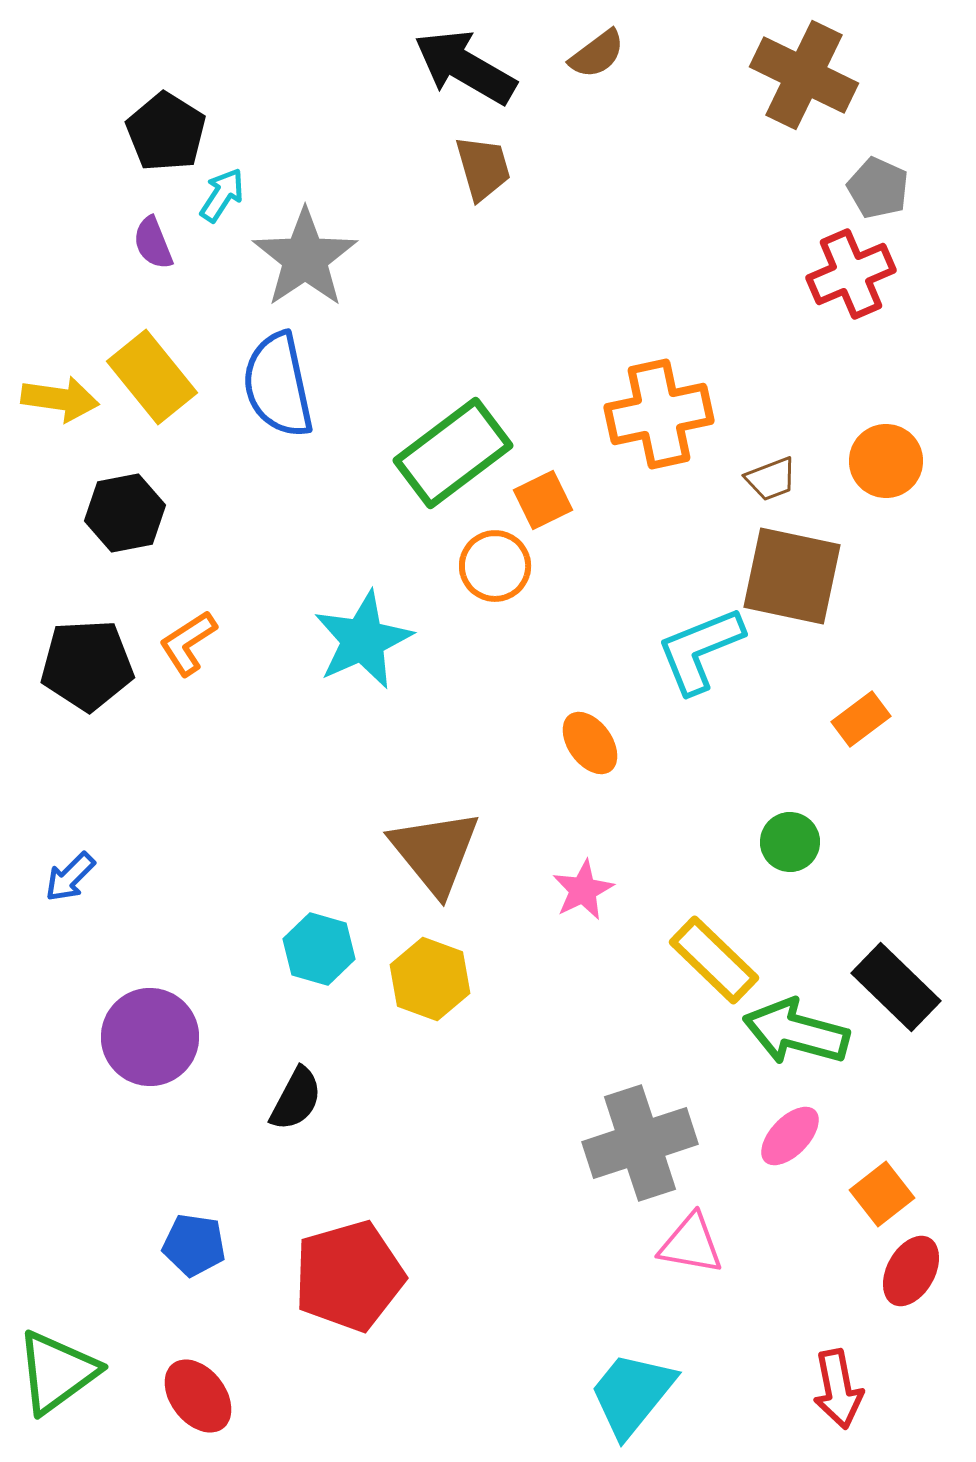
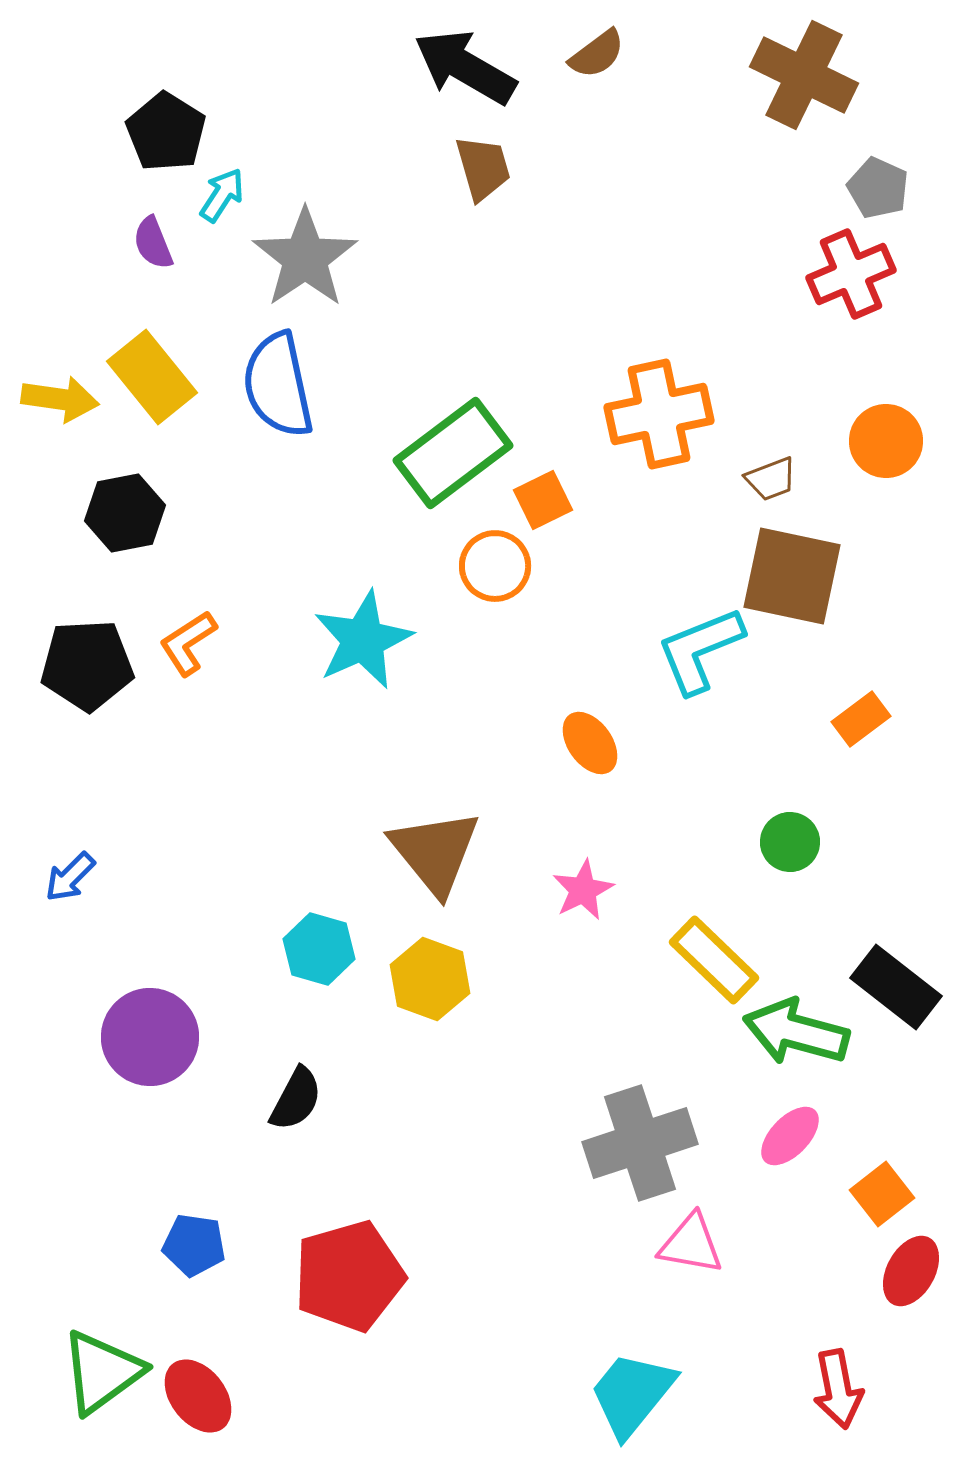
orange circle at (886, 461): moved 20 px up
black rectangle at (896, 987): rotated 6 degrees counterclockwise
green triangle at (57, 1372): moved 45 px right
